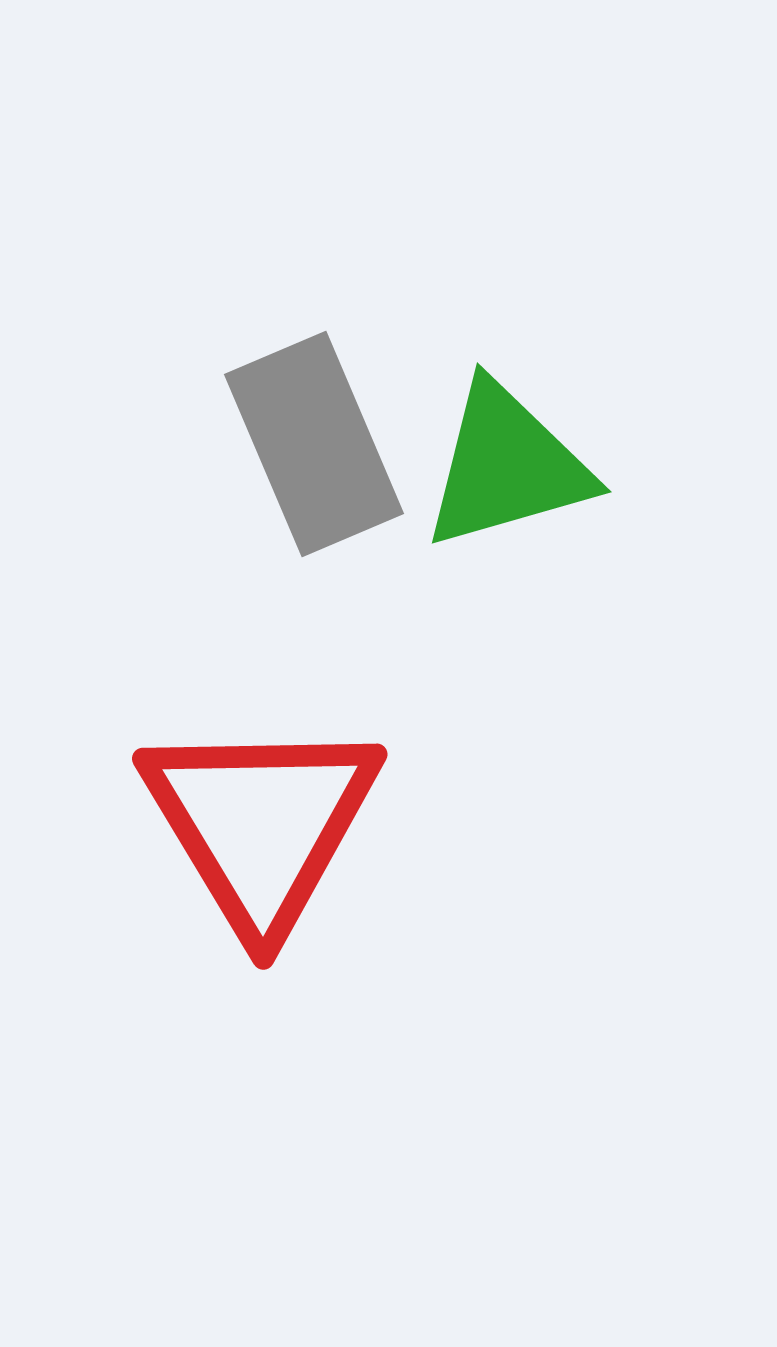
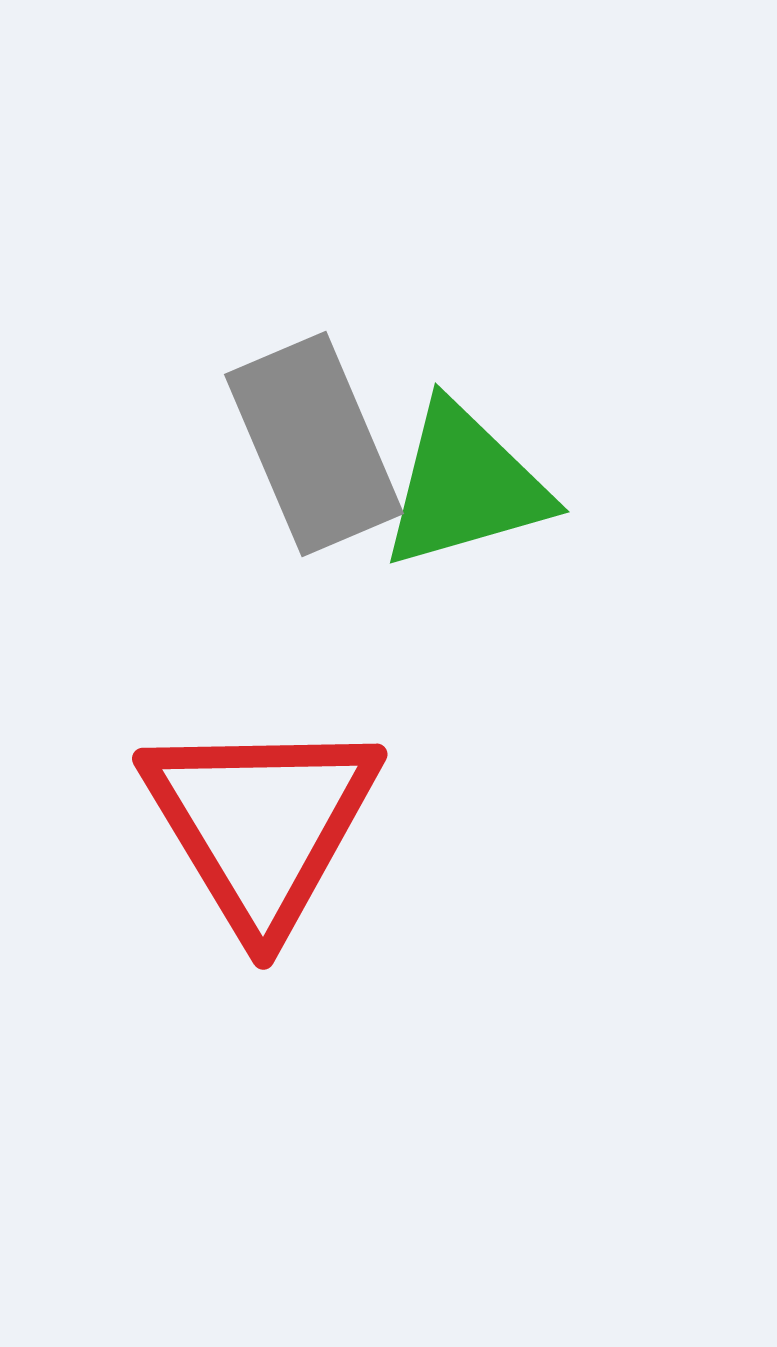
green triangle: moved 42 px left, 20 px down
